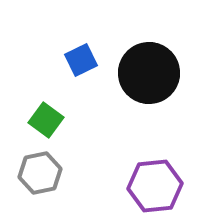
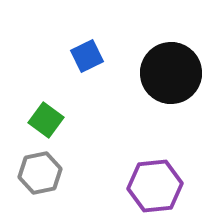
blue square: moved 6 px right, 4 px up
black circle: moved 22 px right
